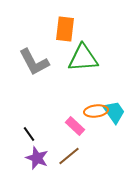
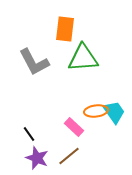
pink rectangle: moved 1 px left, 1 px down
